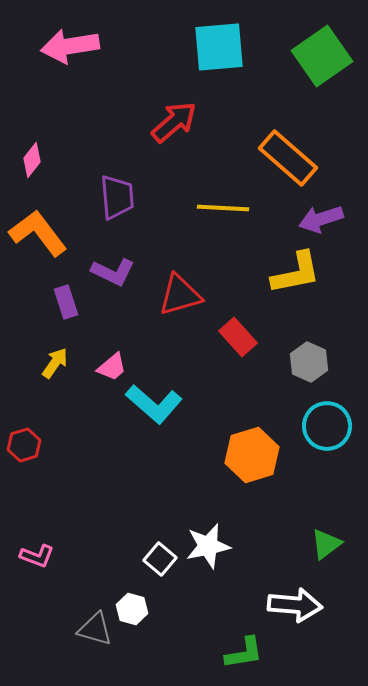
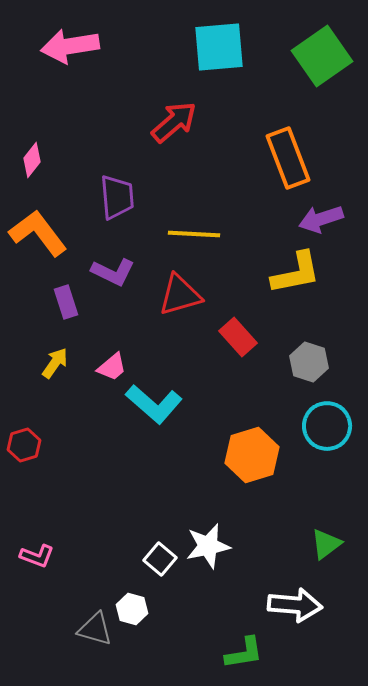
orange rectangle: rotated 28 degrees clockwise
yellow line: moved 29 px left, 26 px down
gray hexagon: rotated 6 degrees counterclockwise
